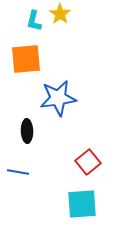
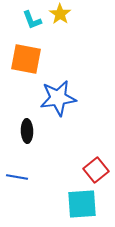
cyan L-shape: moved 2 px left, 1 px up; rotated 35 degrees counterclockwise
orange square: rotated 16 degrees clockwise
red square: moved 8 px right, 8 px down
blue line: moved 1 px left, 5 px down
